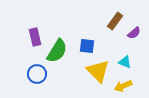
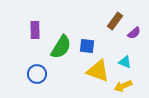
purple rectangle: moved 7 px up; rotated 12 degrees clockwise
green semicircle: moved 4 px right, 4 px up
yellow triangle: rotated 25 degrees counterclockwise
